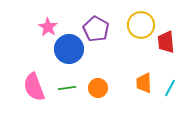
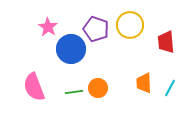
yellow circle: moved 11 px left
purple pentagon: rotated 10 degrees counterclockwise
blue circle: moved 2 px right
green line: moved 7 px right, 4 px down
